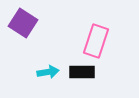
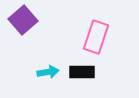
purple square: moved 3 px up; rotated 16 degrees clockwise
pink rectangle: moved 4 px up
